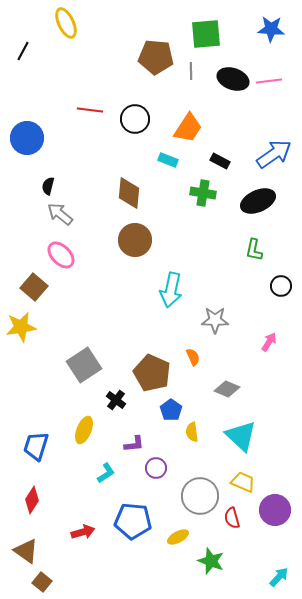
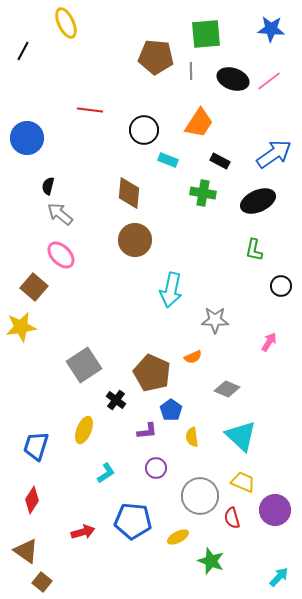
pink line at (269, 81): rotated 30 degrees counterclockwise
black circle at (135, 119): moved 9 px right, 11 px down
orange trapezoid at (188, 128): moved 11 px right, 5 px up
orange semicircle at (193, 357): rotated 90 degrees clockwise
yellow semicircle at (192, 432): moved 5 px down
purple L-shape at (134, 444): moved 13 px right, 13 px up
